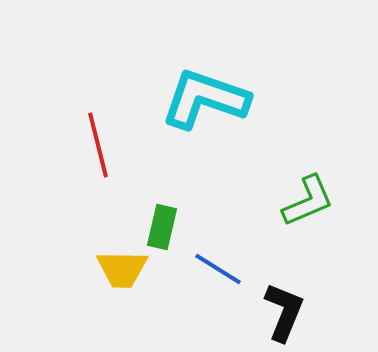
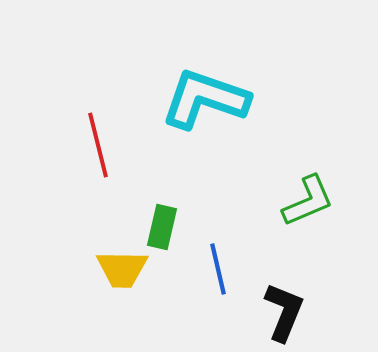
blue line: rotated 45 degrees clockwise
